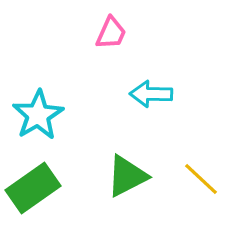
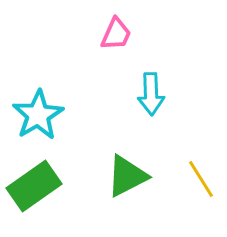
pink trapezoid: moved 5 px right, 1 px down
cyan arrow: rotated 93 degrees counterclockwise
yellow line: rotated 15 degrees clockwise
green rectangle: moved 1 px right, 2 px up
